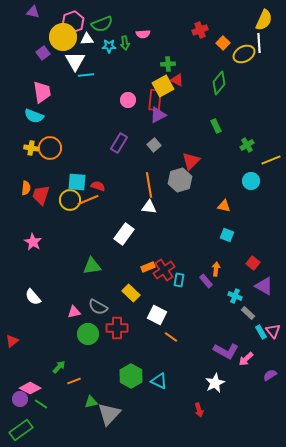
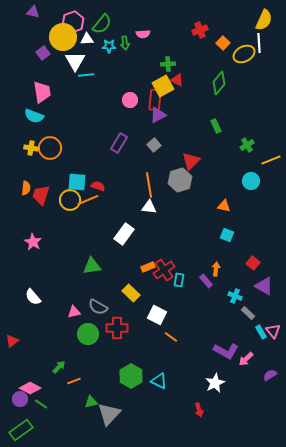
green semicircle at (102, 24): rotated 30 degrees counterclockwise
pink circle at (128, 100): moved 2 px right
